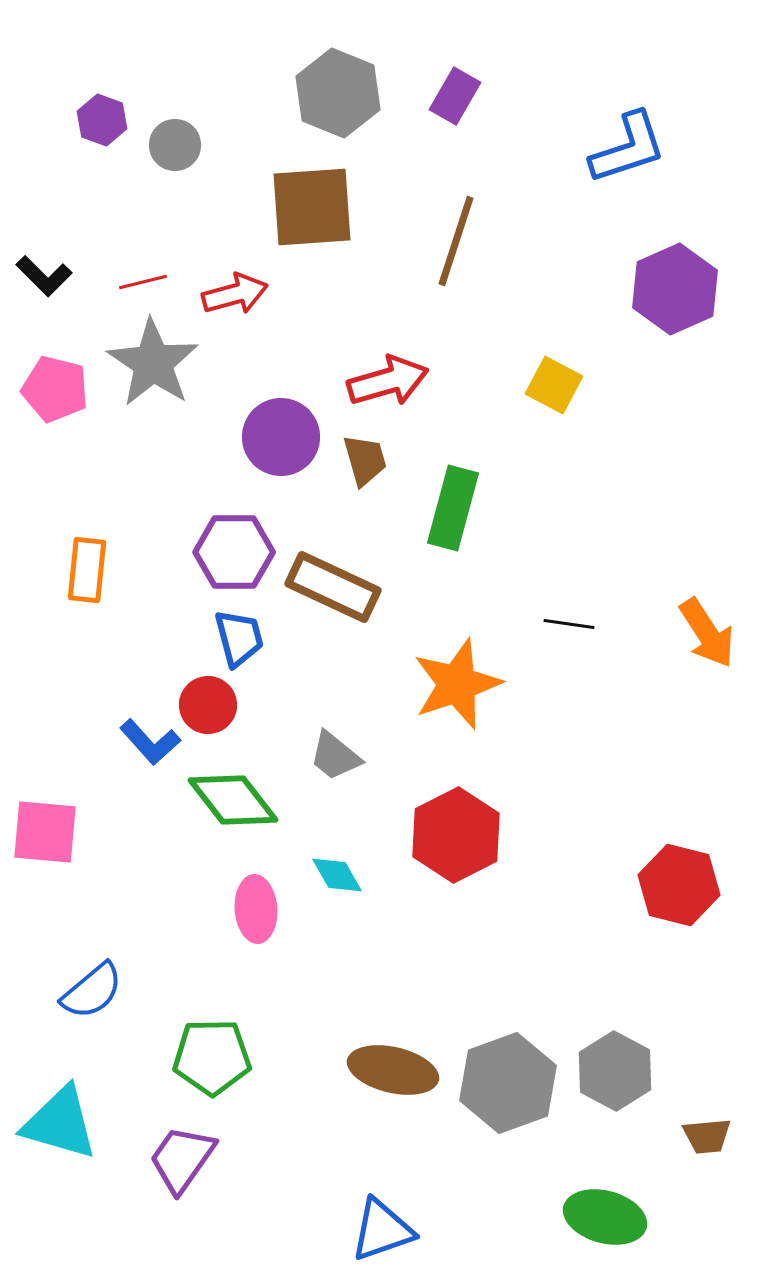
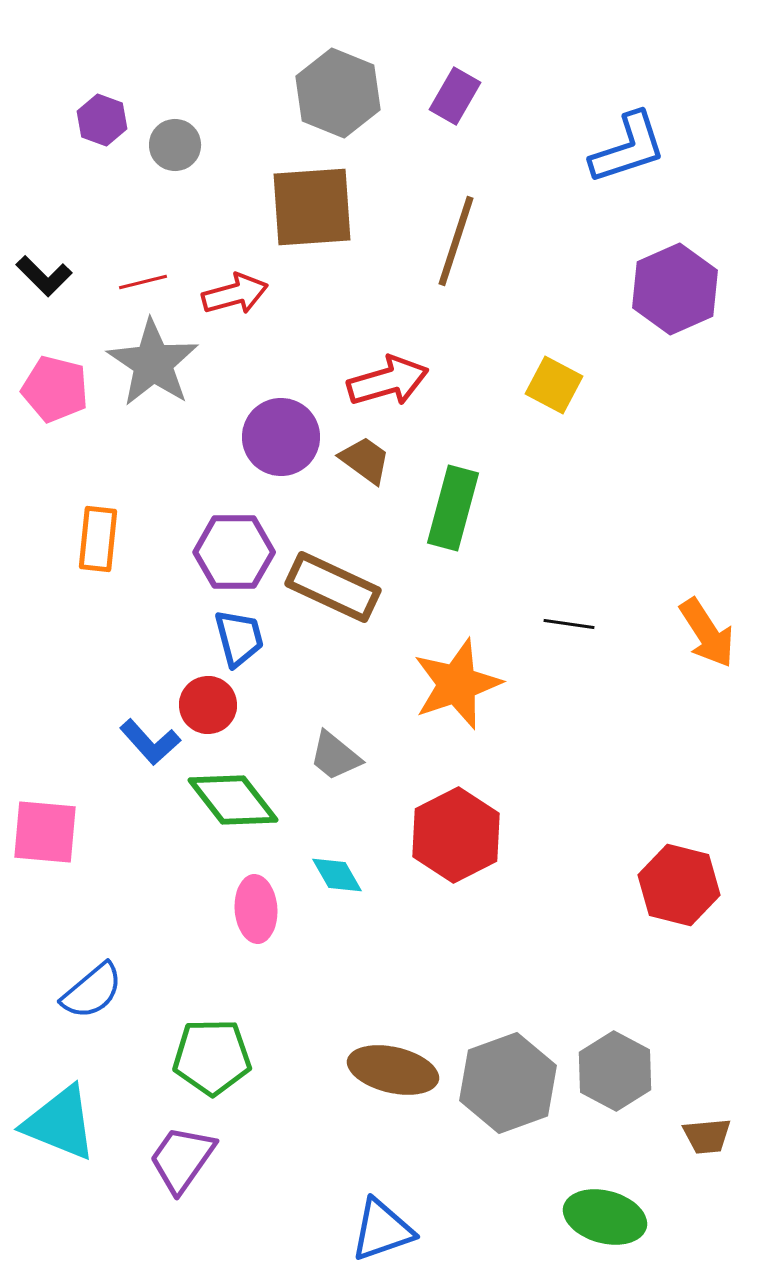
brown trapezoid at (365, 460): rotated 38 degrees counterclockwise
orange rectangle at (87, 570): moved 11 px right, 31 px up
cyan triangle at (60, 1123): rotated 6 degrees clockwise
